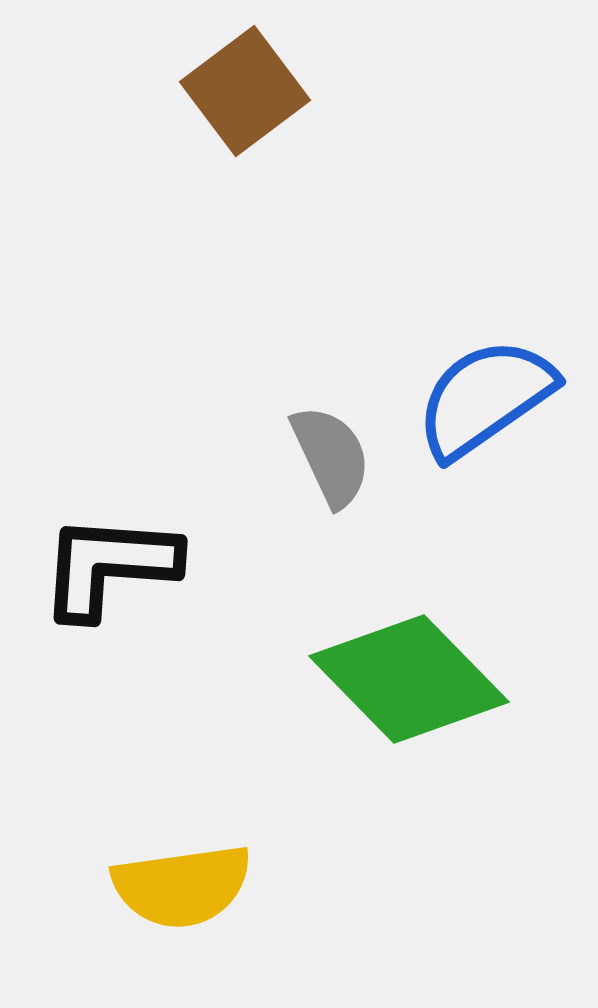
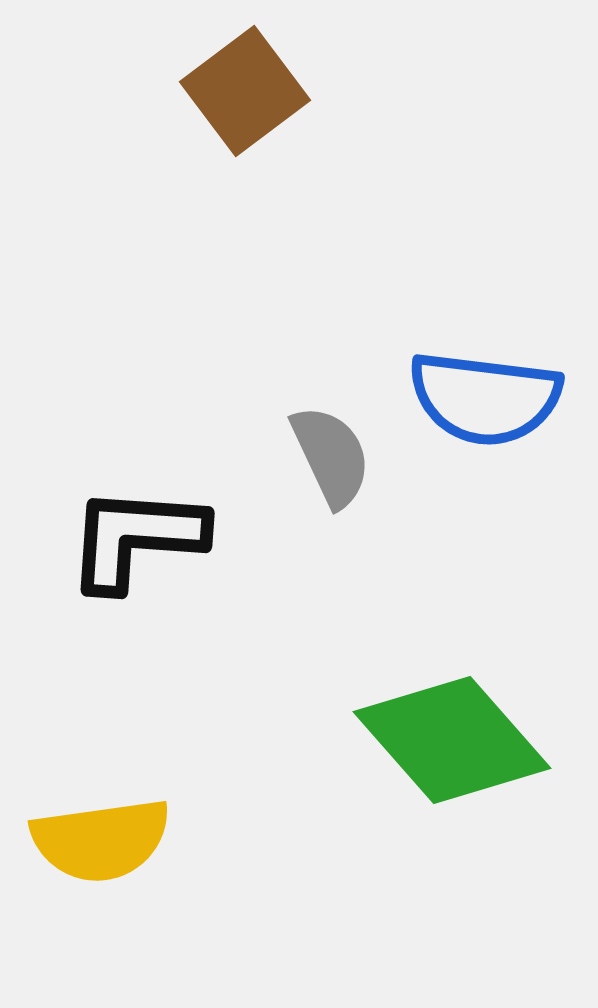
blue semicircle: rotated 138 degrees counterclockwise
black L-shape: moved 27 px right, 28 px up
green diamond: moved 43 px right, 61 px down; rotated 3 degrees clockwise
yellow semicircle: moved 81 px left, 46 px up
